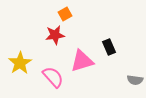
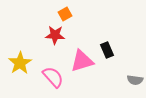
red star: rotated 12 degrees clockwise
black rectangle: moved 2 px left, 3 px down
